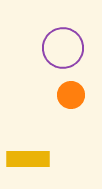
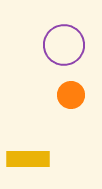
purple circle: moved 1 px right, 3 px up
